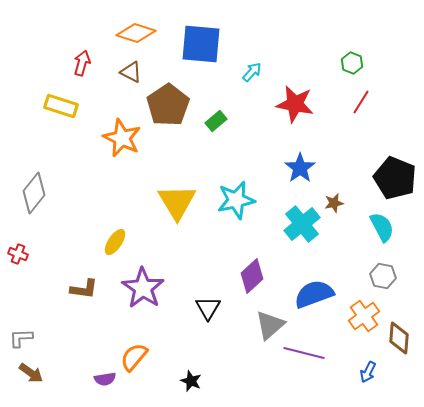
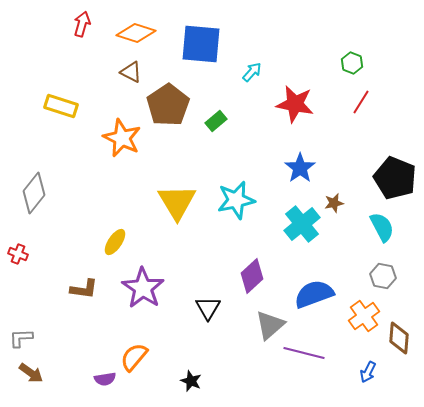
red arrow: moved 39 px up
